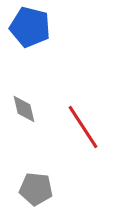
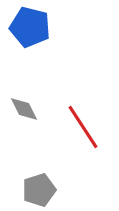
gray diamond: rotated 12 degrees counterclockwise
gray pentagon: moved 3 px right, 1 px down; rotated 24 degrees counterclockwise
